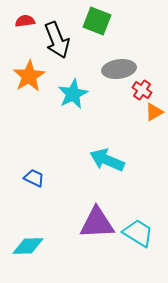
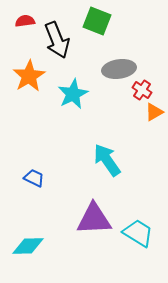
cyan arrow: rotated 32 degrees clockwise
purple triangle: moved 3 px left, 4 px up
